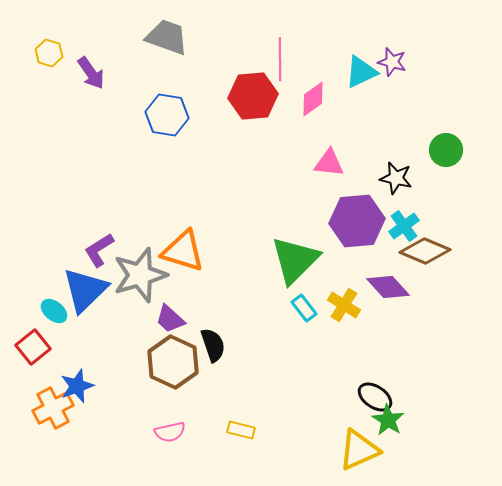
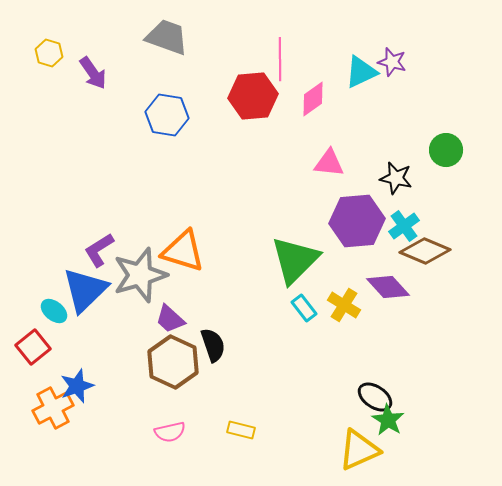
purple arrow: moved 2 px right
